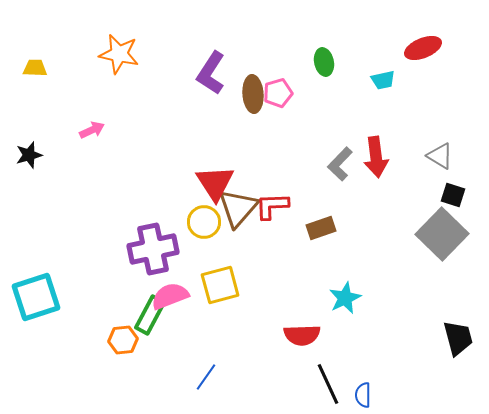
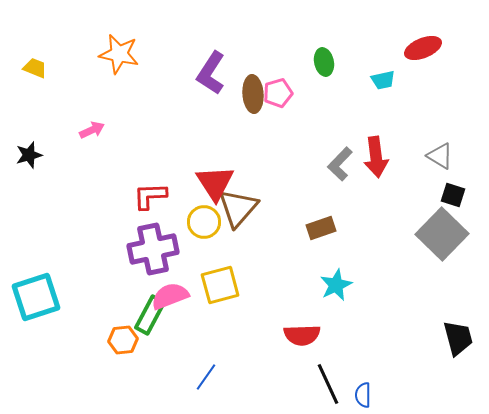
yellow trapezoid: rotated 20 degrees clockwise
red L-shape: moved 122 px left, 10 px up
cyan star: moved 9 px left, 13 px up
